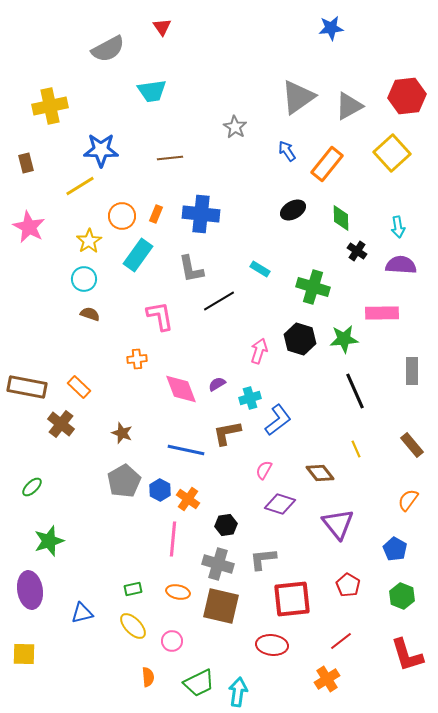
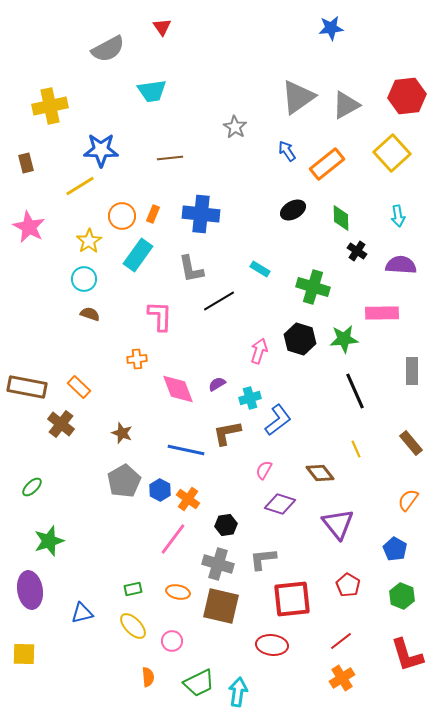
gray triangle at (349, 106): moved 3 px left, 1 px up
orange rectangle at (327, 164): rotated 12 degrees clockwise
orange rectangle at (156, 214): moved 3 px left
cyan arrow at (398, 227): moved 11 px up
pink L-shape at (160, 316): rotated 12 degrees clockwise
pink diamond at (181, 389): moved 3 px left
brown rectangle at (412, 445): moved 1 px left, 2 px up
pink line at (173, 539): rotated 32 degrees clockwise
orange cross at (327, 679): moved 15 px right, 1 px up
